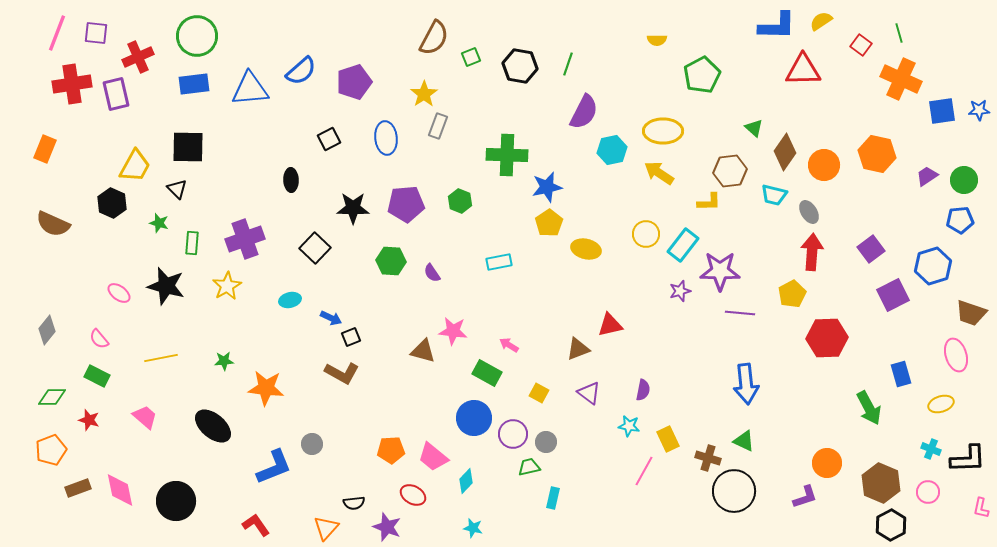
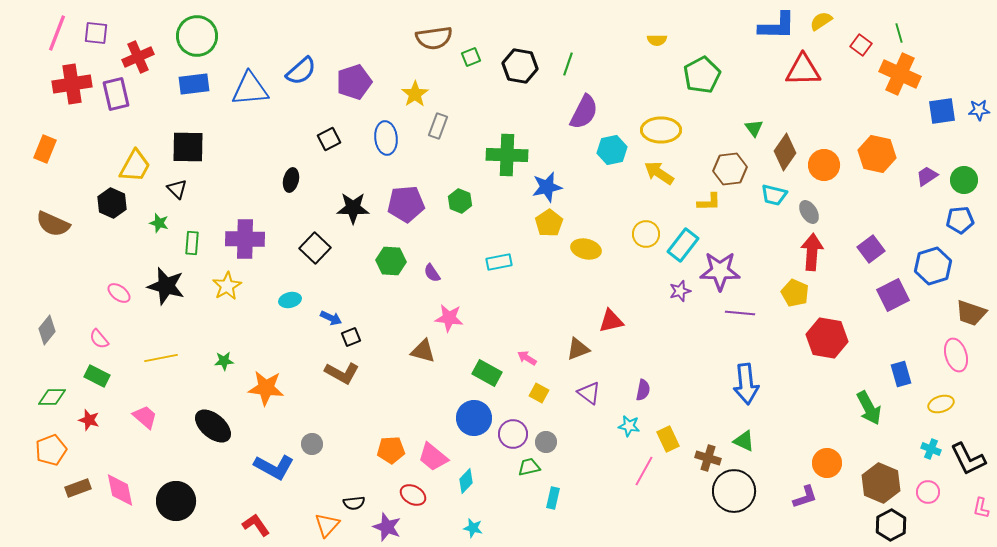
brown semicircle at (434, 38): rotated 54 degrees clockwise
orange cross at (901, 79): moved 1 px left, 5 px up
yellow star at (424, 94): moved 9 px left
green triangle at (754, 128): rotated 12 degrees clockwise
yellow ellipse at (663, 131): moved 2 px left, 1 px up
brown hexagon at (730, 171): moved 2 px up
black ellipse at (291, 180): rotated 15 degrees clockwise
purple cross at (245, 239): rotated 21 degrees clockwise
yellow pentagon at (792, 294): moved 3 px right, 1 px up; rotated 20 degrees counterclockwise
red triangle at (610, 325): moved 1 px right, 4 px up
pink star at (453, 331): moved 4 px left, 13 px up
red hexagon at (827, 338): rotated 12 degrees clockwise
pink arrow at (509, 345): moved 18 px right, 13 px down
black L-shape at (968, 459): rotated 66 degrees clockwise
blue L-shape at (274, 467): rotated 51 degrees clockwise
orange triangle at (326, 528): moved 1 px right, 3 px up
